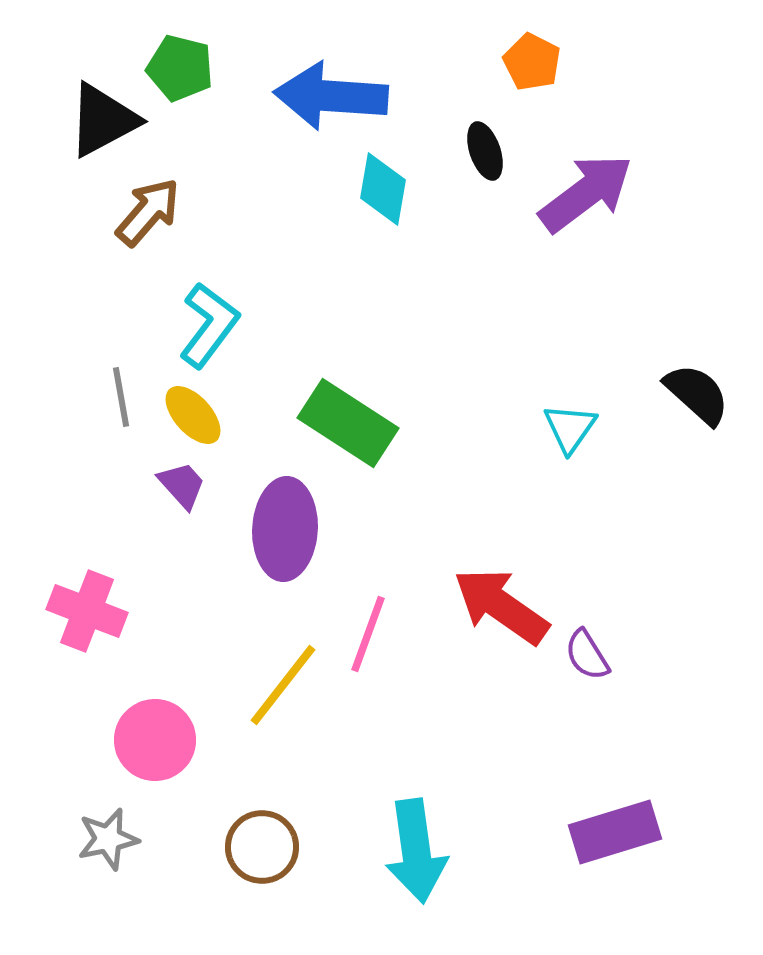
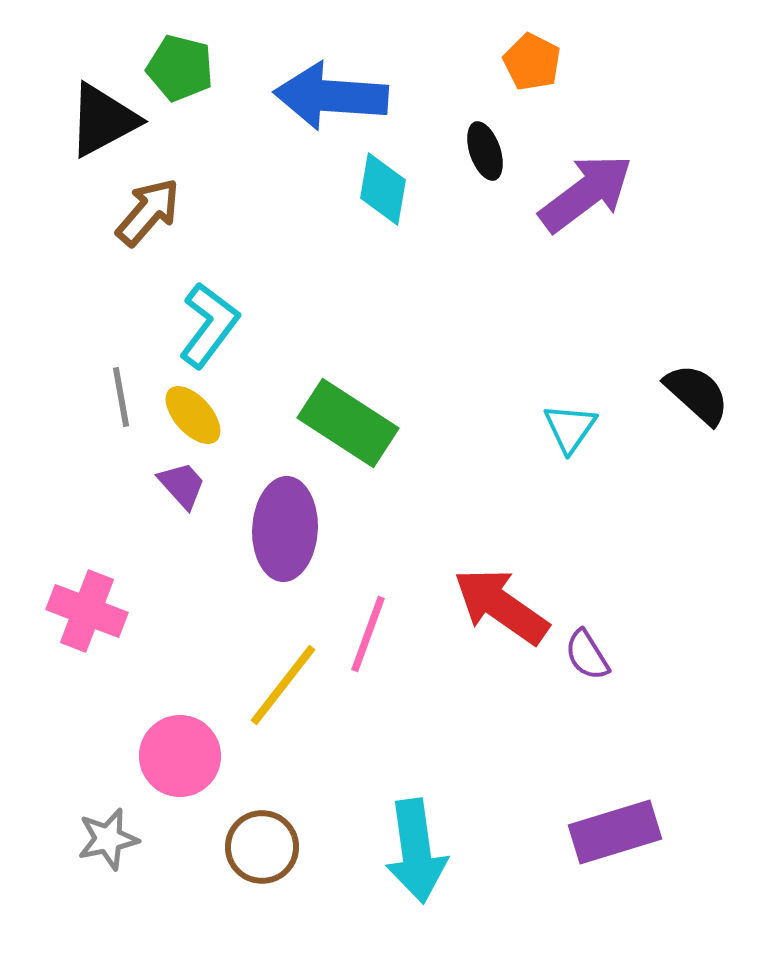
pink circle: moved 25 px right, 16 px down
